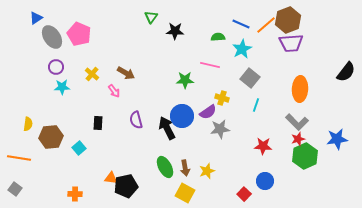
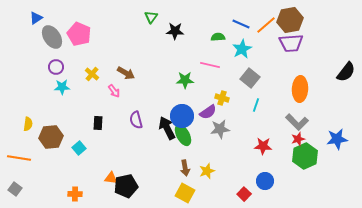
brown hexagon at (288, 20): moved 2 px right; rotated 10 degrees clockwise
green ellipse at (165, 167): moved 18 px right, 32 px up
